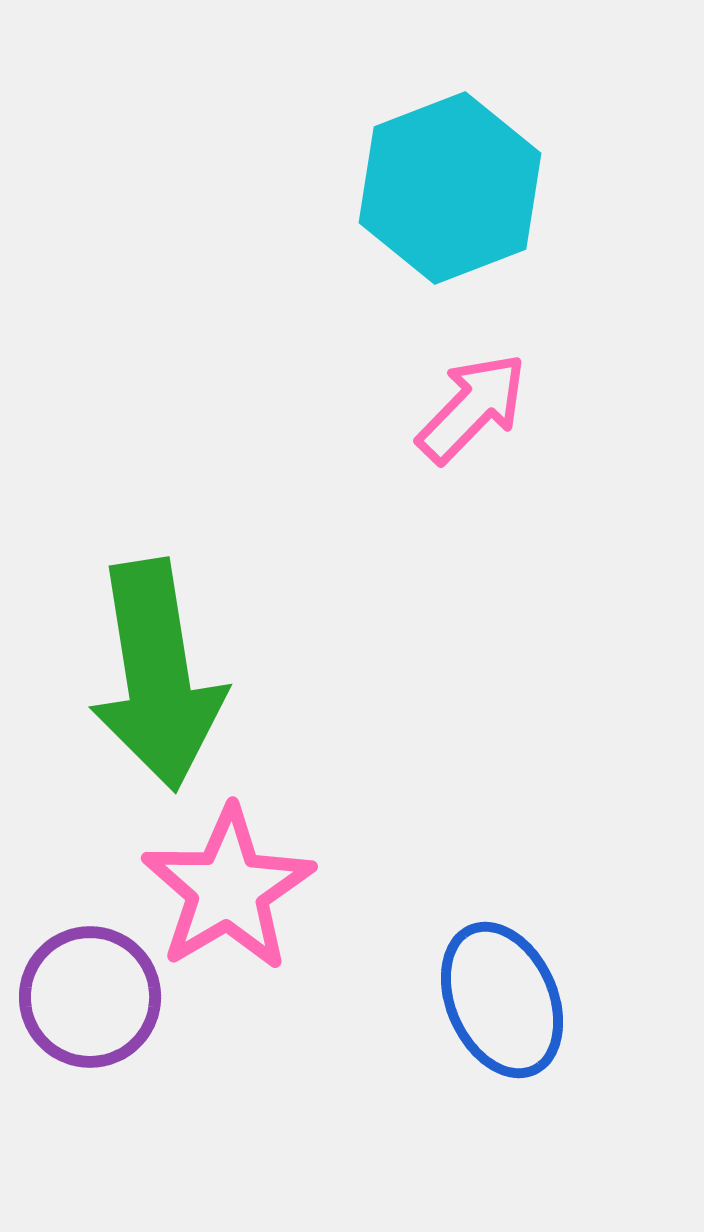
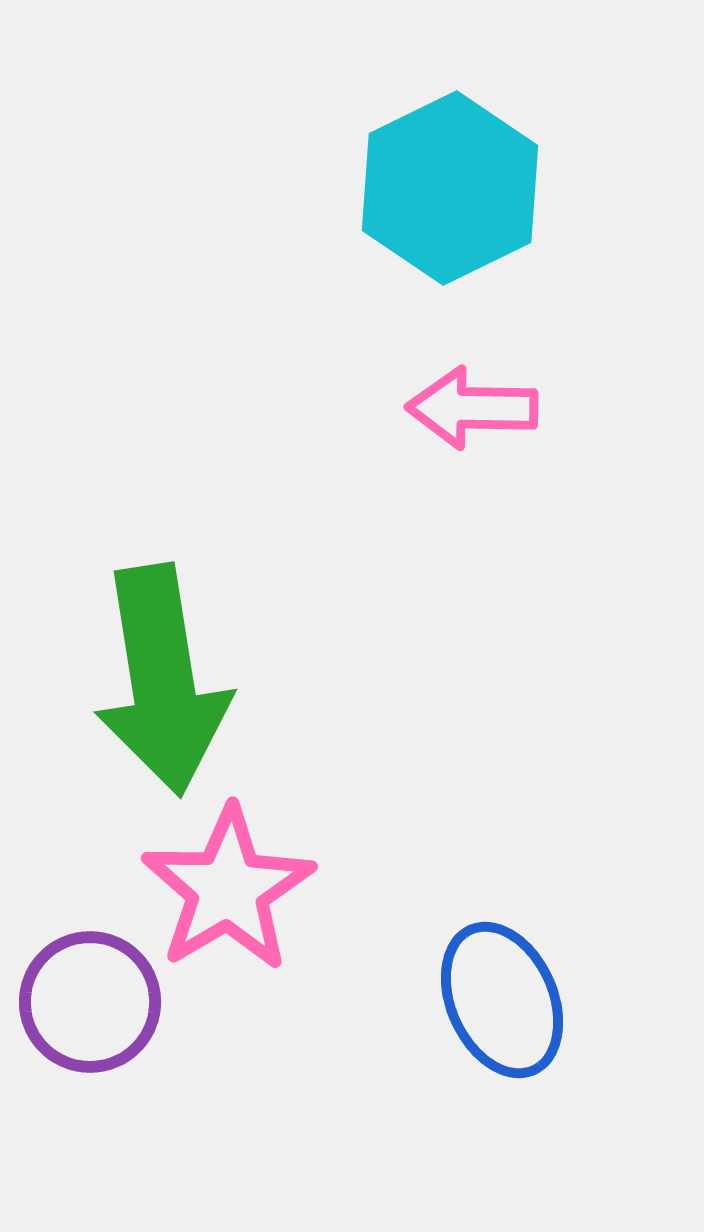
cyan hexagon: rotated 5 degrees counterclockwise
pink arrow: rotated 133 degrees counterclockwise
green arrow: moved 5 px right, 5 px down
purple circle: moved 5 px down
